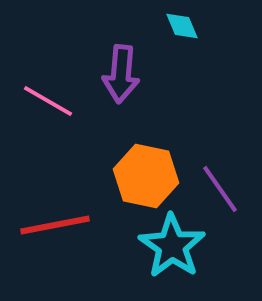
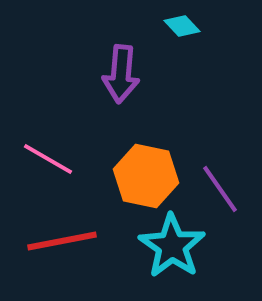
cyan diamond: rotated 21 degrees counterclockwise
pink line: moved 58 px down
red line: moved 7 px right, 16 px down
